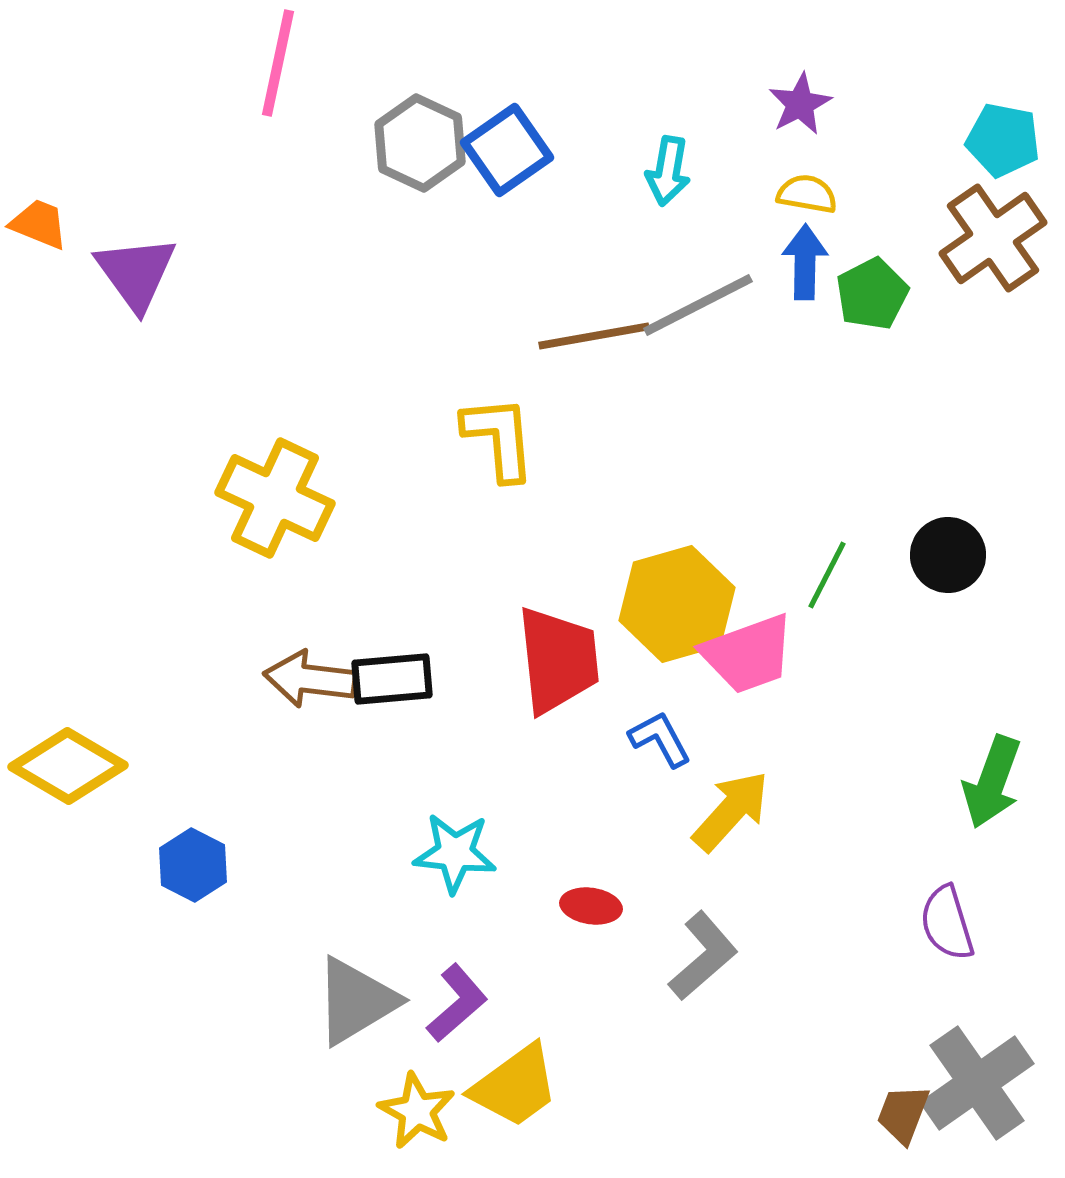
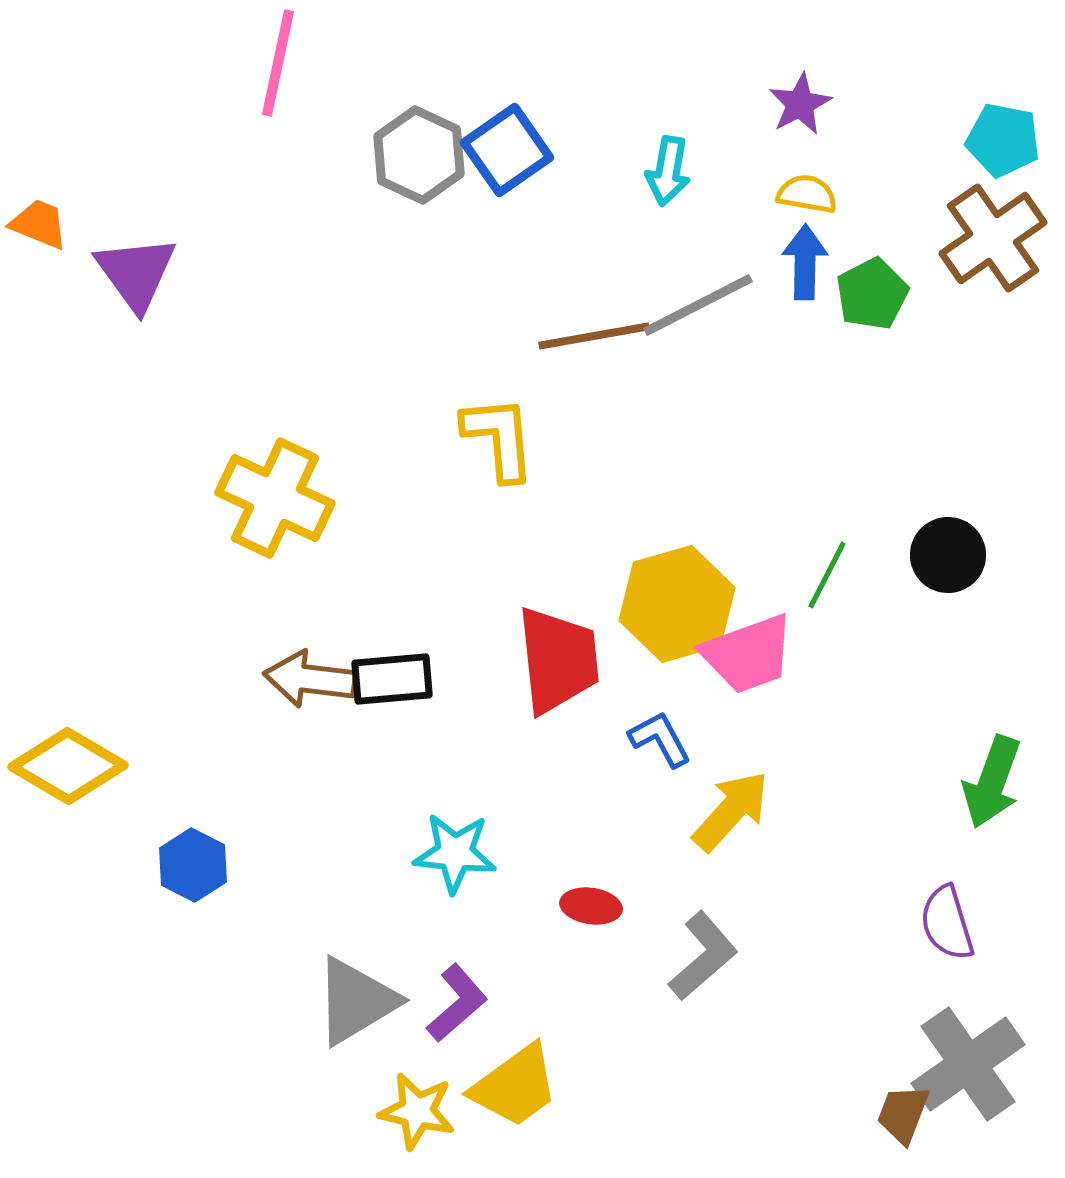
gray hexagon: moved 1 px left, 12 px down
gray cross: moved 9 px left, 19 px up
yellow star: rotated 16 degrees counterclockwise
